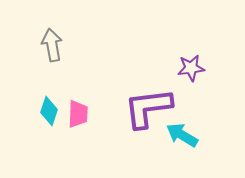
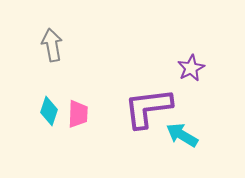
purple star: rotated 20 degrees counterclockwise
